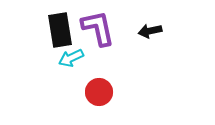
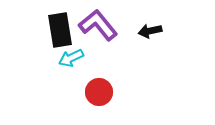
purple L-shape: moved 3 px up; rotated 27 degrees counterclockwise
